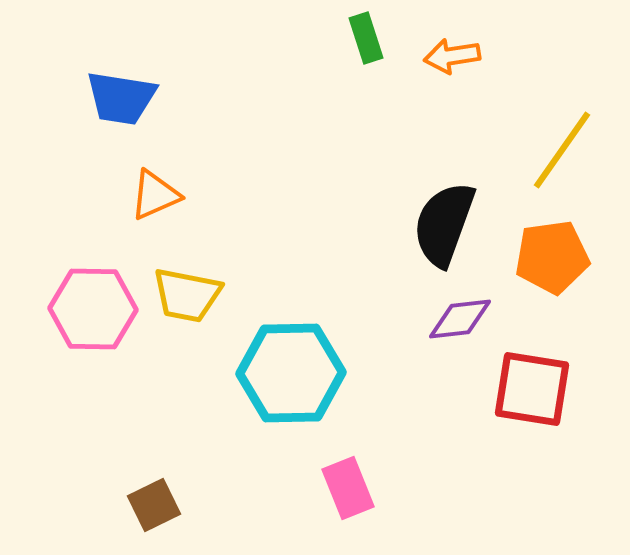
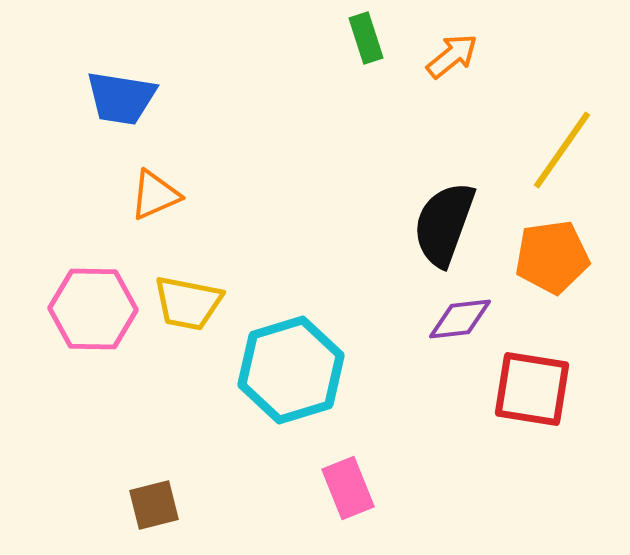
orange arrow: rotated 150 degrees clockwise
yellow trapezoid: moved 1 px right, 8 px down
cyan hexagon: moved 3 px up; rotated 16 degrees counterclockwise
brown square: rotated 12 degrees clockwise
